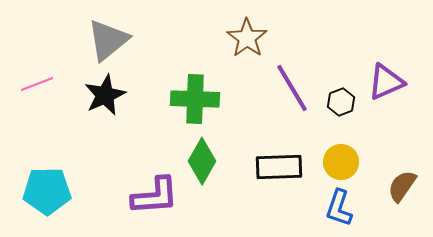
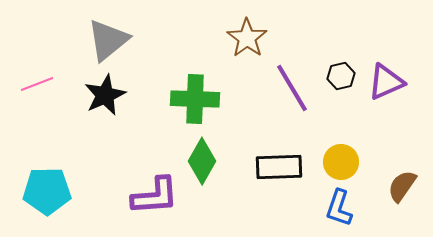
black hexagon: moved 26 px up; rotated 8 degrees clockwise
